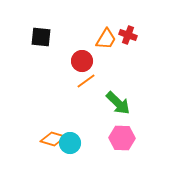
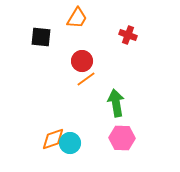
orange trapezoid: moved 29 px left, 21 px up
orange line: moved 2 px up
green arrow: moved 2 px left; rotated 144 degrees counterclockwise
orange diamond: rotated 35 degrees counterclockwise
